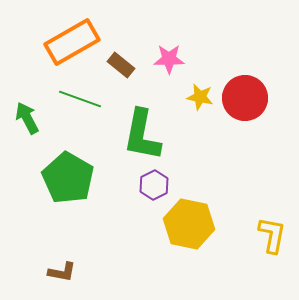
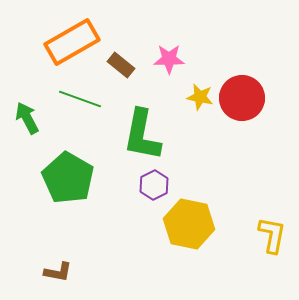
red circle: moved 3 px left
brown L-shape: moved 4 px left
